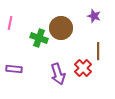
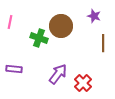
pink line: moved 1 px up
brown circle: moved 2 px up
brown line: moved 5 px right, 8 px up
red cross: moved 15 px down
purple arrow: rotated 125 degrees counterclockwise
